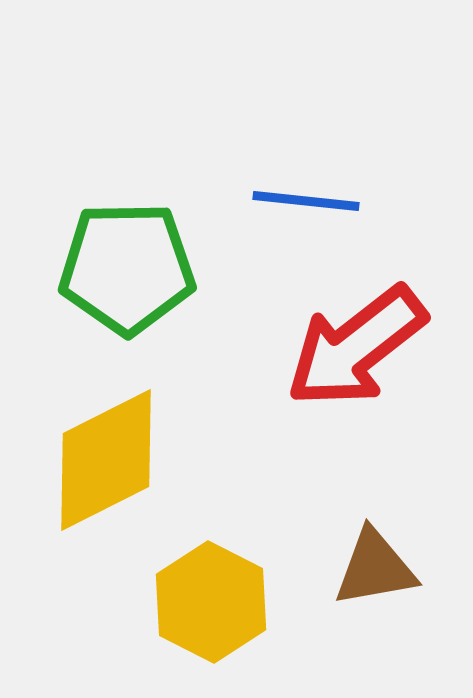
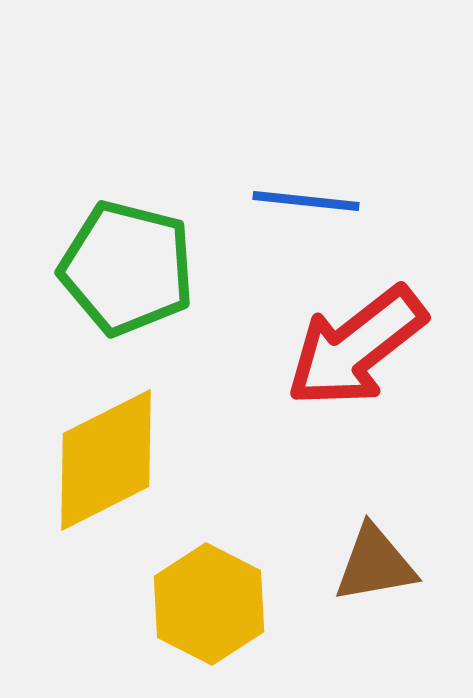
green pentagon: rotated 15 degrees clockwise
brown triangle: moved 4 px up
yellow hexagon: moved 2 px left, 2 px down
